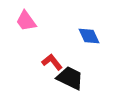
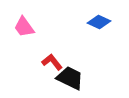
pink trapezoid: moved 2 px left, 6 px down
blue diamond: moved 10 px right, 14 px up; rotated 40 degrees counterclockwise
